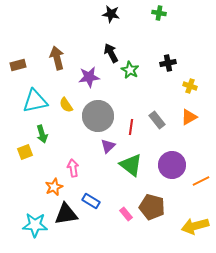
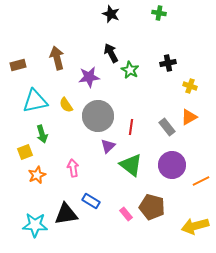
black star: rotated 12 degrees clockwise
gray rectangle: moved 10 px right, 7 px down
orange star: moved 17 px left, 12 px up
